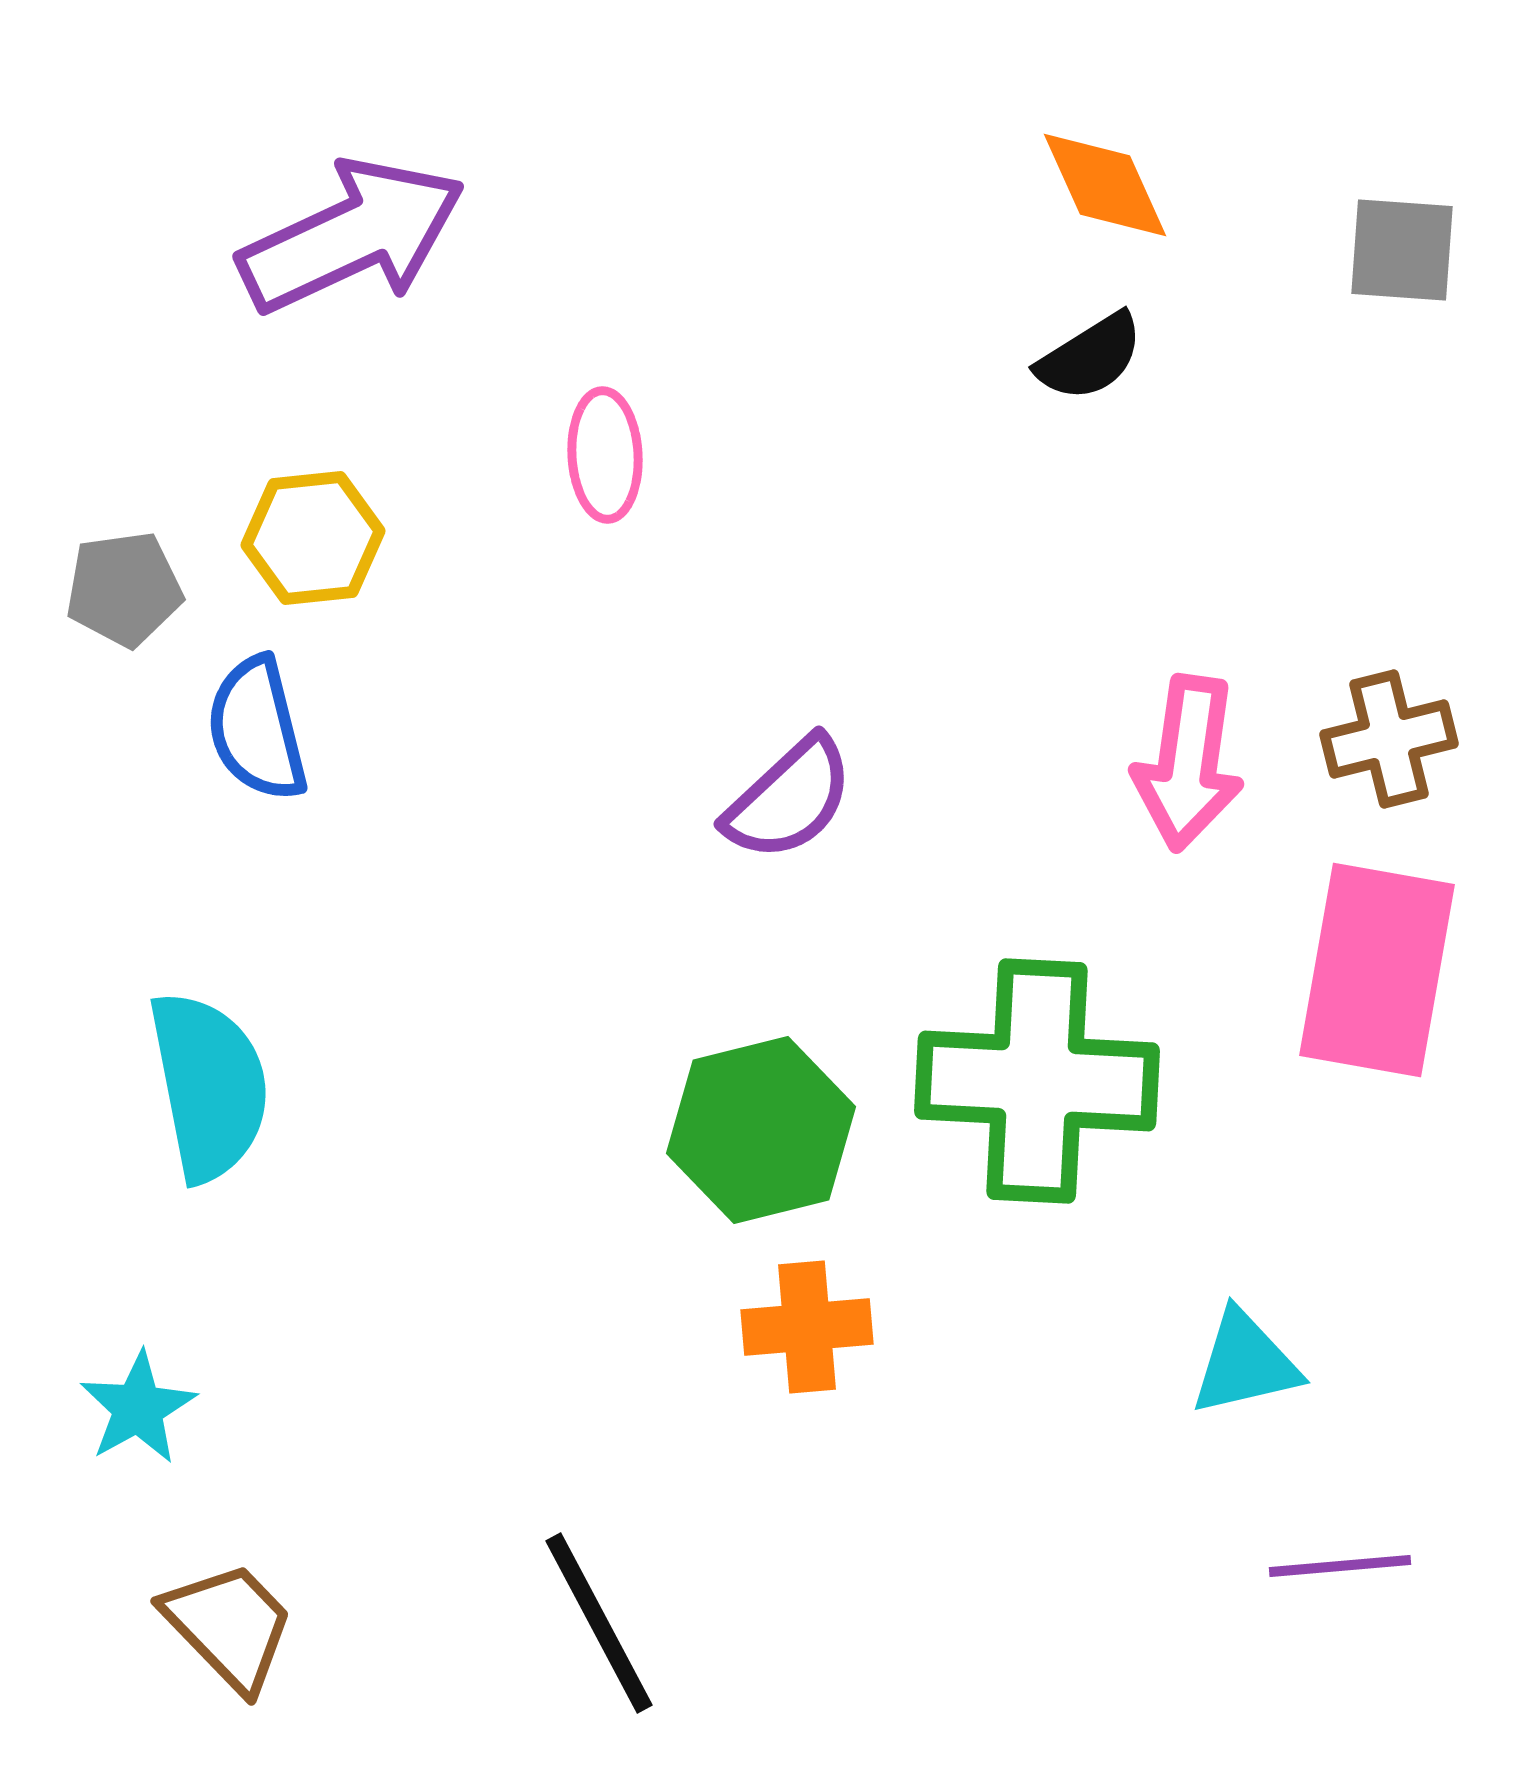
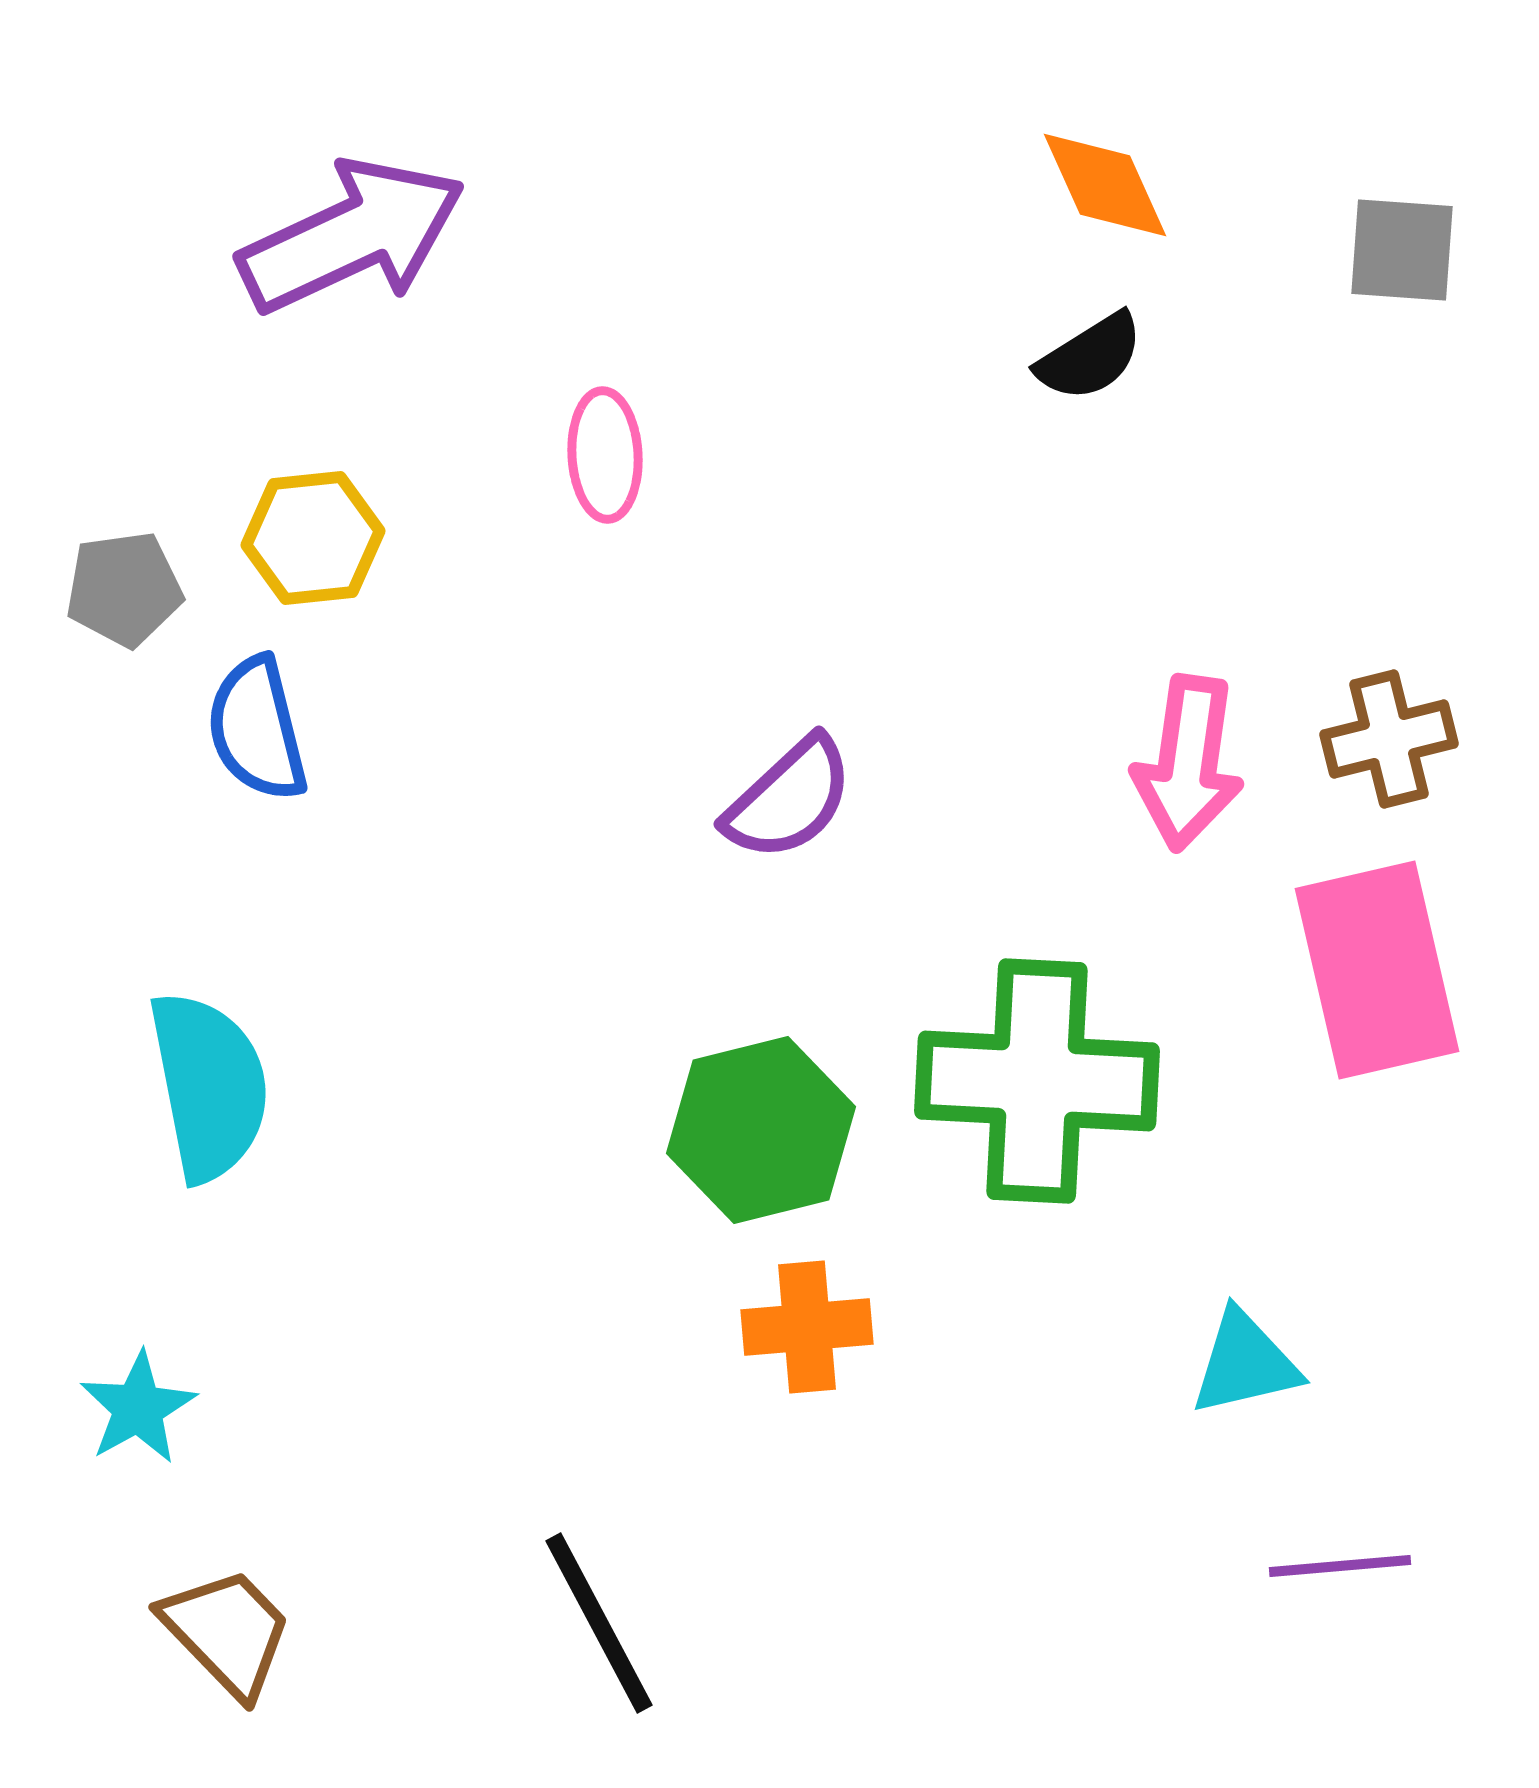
pink rectangle: rotated 23 degrees counterclockwise
brown trapezoid: moved 2 px left, 6 px down
